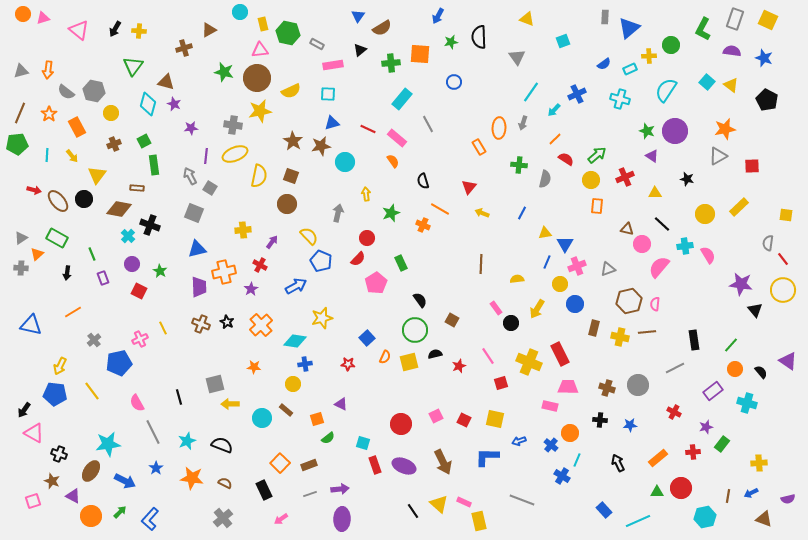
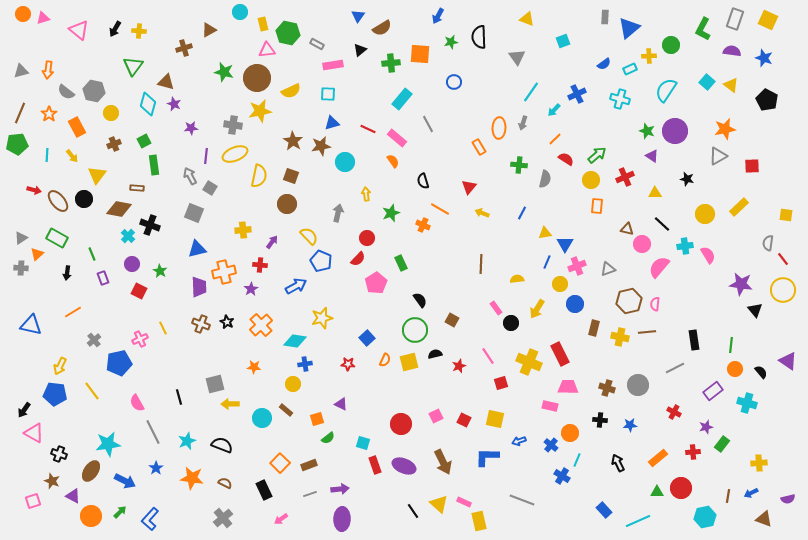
pink triangle at (260, 50): moved 7 px right
red cross at (260, 265): rotated 24 degrees counterclockwise
green line at (731, 345): rotated 35 degrees counterclockwise
orange semicircle at (385, 357): moved 3 px down
